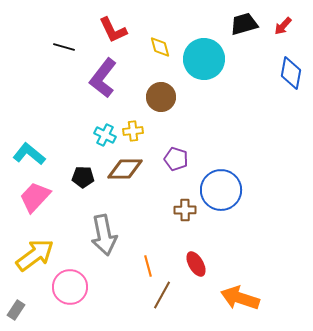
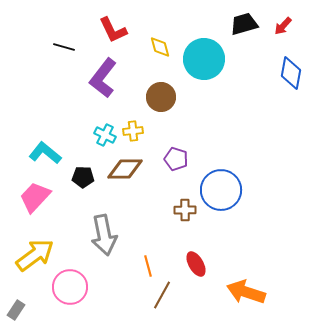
cyan L-shape: moved 16 px right, 1 px up
orange arrow: moved 6 px right, 6 px up
